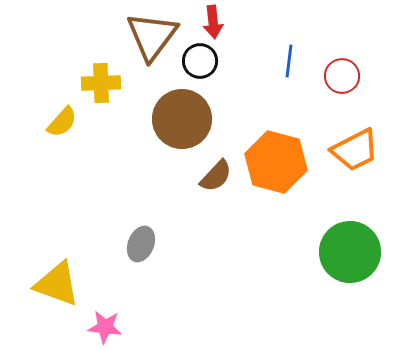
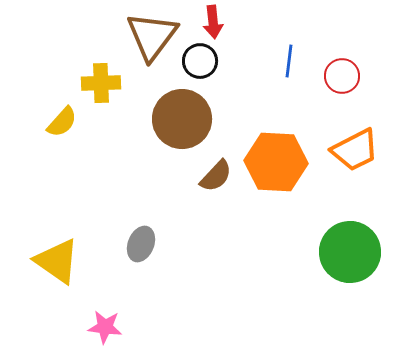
orange hexagon: rotated 12 degrees counterclockwise
yellow triangle: moved 23 px up; rotated 15 degrees clockwise
